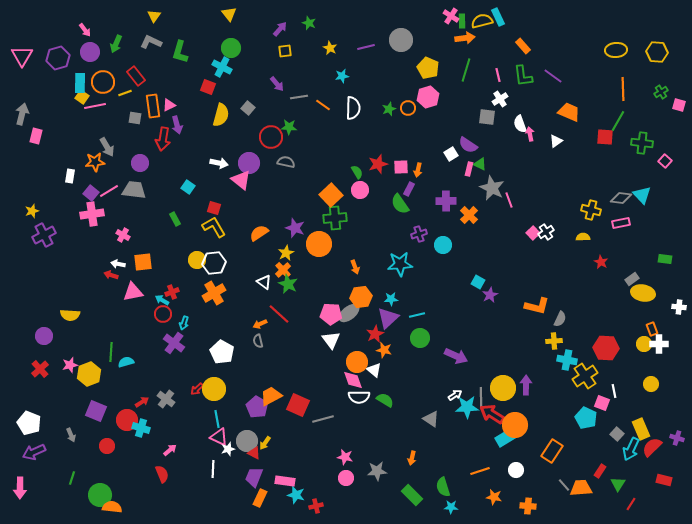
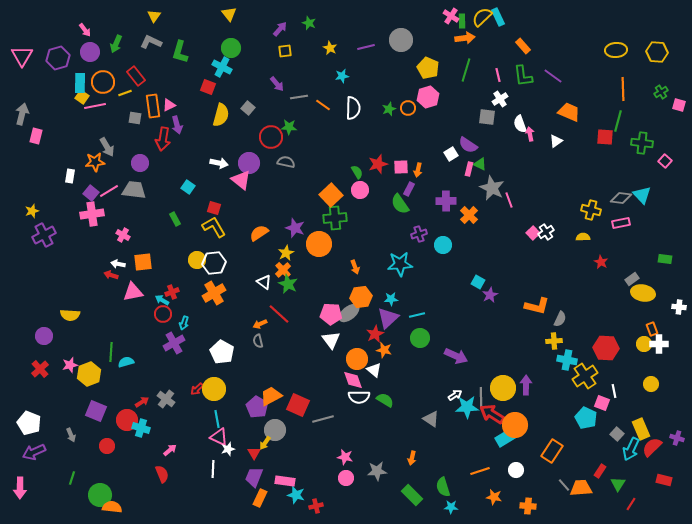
yellow semicircle at (482, 21): moved 4 px up; rotated 30 degrees counterclockwise
green line at (618, 121): rotated 15 degrees counterclockwise
purple cross at (174, 343): rotated 25 degrees clockwise
orange circle at (357, 362): moved 3 px up
gray circle at (247, 441): moved 28 px right, 11 px up
red triangle at (254, 453): rotated 32 degrees clockwise
